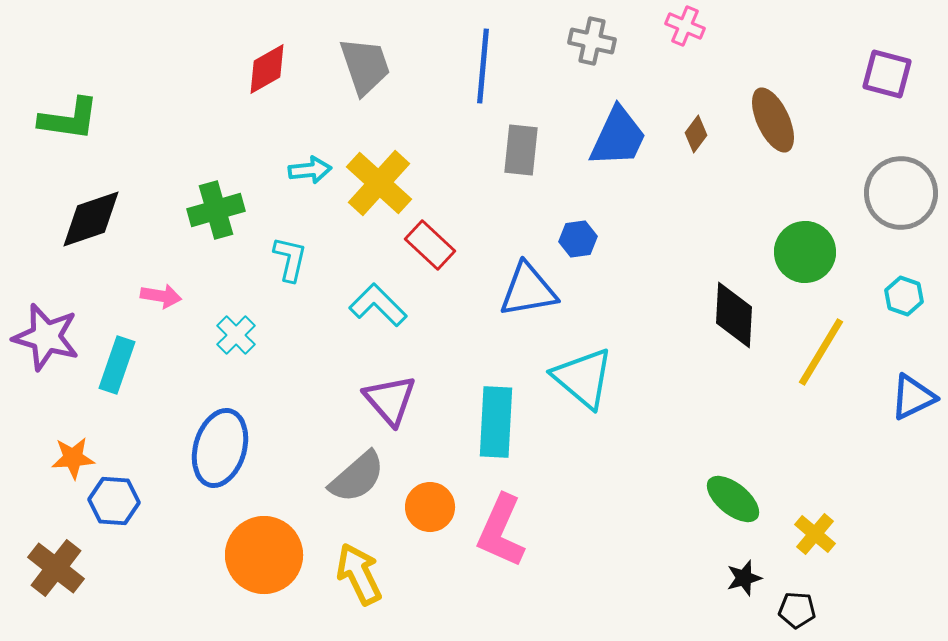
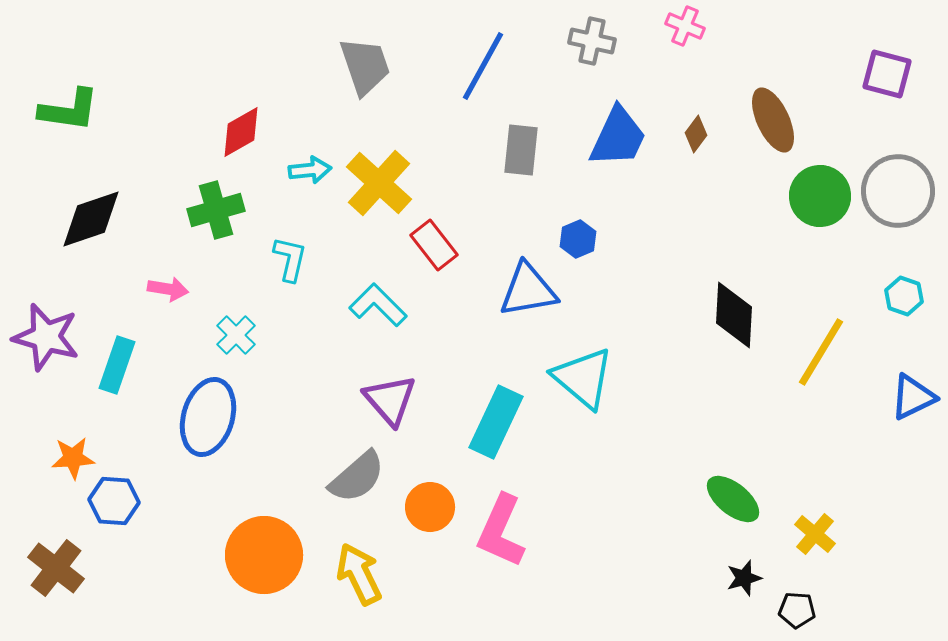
blue line at (483, 66): rotated 24 degrees clockwise
red diamond at (267, 69): moved 26 px left, 63 px down
green L-shape at (69, 119): moved 9 px up
gray circle at (901, 193): moved 3 px left, 2 px up
blue hexagon at (578, 239): rotated 15 degrees counterclockwise
red rectangle at (430, 245): moved 4 px right; rotated 9 degrees clockwise
green circle at (805, 252): moved 15 px right, 56 px up
pink arrow at (161, 296): moved 7 px right, 7 px up
cyan rectangle at (496, 422): rotated 22 degrees clockwise
blue ellipse at (220, 448): moved 12 px left, 31 px up
